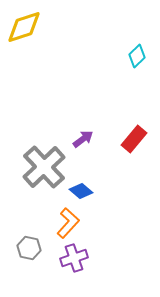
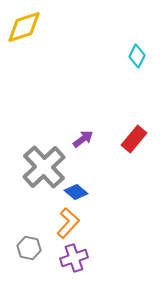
cyan diamond: rotated 20 degrees counterclockwise
blue diamond: moved 5 px left, 1 px down
